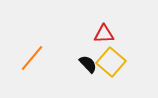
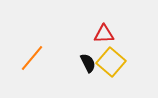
black semicircle: moved 1 px up; rotated 18 degrees clockwise
